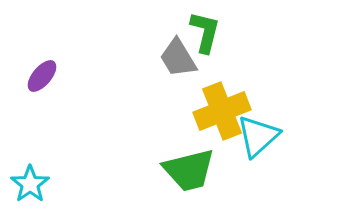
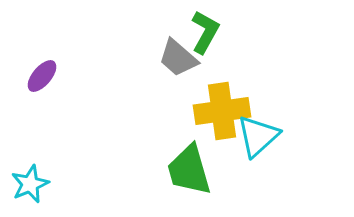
green L-shape: rotated 15 degrees clockwise
gray trapezoid: rotated 18 degrees counterclockwise
yellow cross: rotated 14 degrees clockwise
green trapezoid: rotated 88 degrees clockwise
cyan star: rotated 12 degrees clockwise
